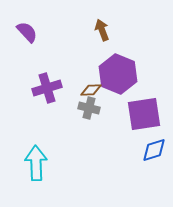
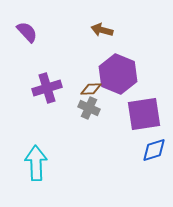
brown arrow: rotated 55 degrees counterclockwise
brown diamond: moved 1 px up
gray cross: rotated 10 degrees clockwise
